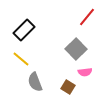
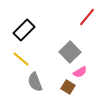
gray square: moved 6 px left, 3 px down
pink semicircle: moved 5 px left; rotated 24 degrees counterclockwise
